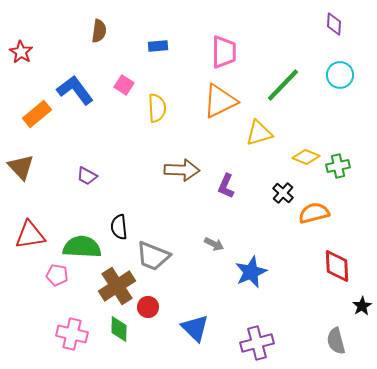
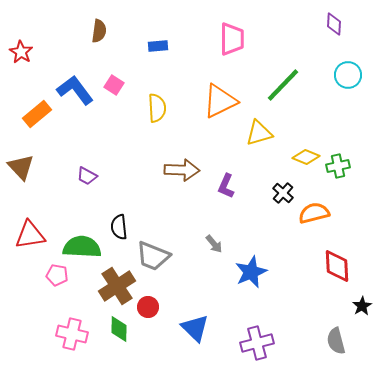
pink trapezoid: moved 8 px right, 13 px up
cyan circle: moved 8 px right
pink square: moved 10 px left
gray arrow: rotated 24 degrees clockwise
